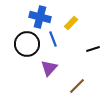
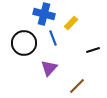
blue cross: moved 4 px right, 3 px up
blue line: moved 1 px up
black circle: moved 3 px left, 1 px up
black line: moved 1 px down
